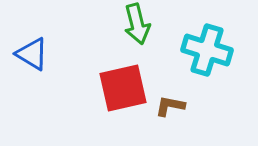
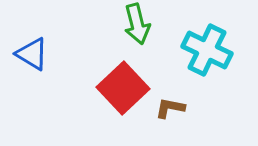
cyan cross: rotated 9 degrees clockwise
red square: rotated 30 degrees counterclockwise
brown L-shape: moved 2 px down
